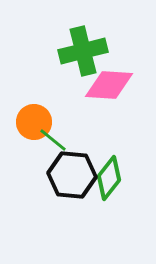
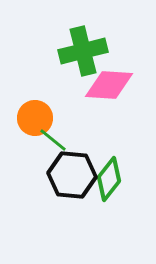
orange circle: moved 1 px right, 4 px up
green diamond: moved 1 px down
